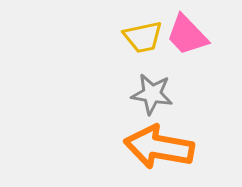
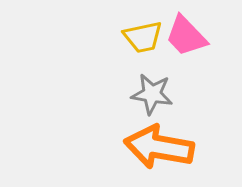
pink trapezoid: moved 1 px left, 1 px down
